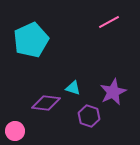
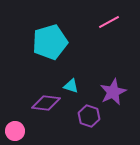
cyan pentagon: moved 19 px right, 2 px down; rotated 8 degrees clockwise
cyan triangle: moved 2 px left, 2 px up
